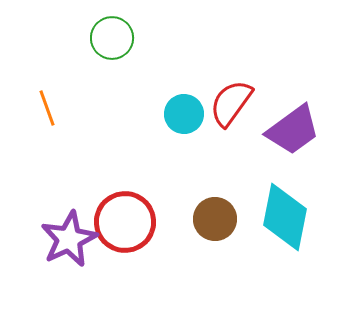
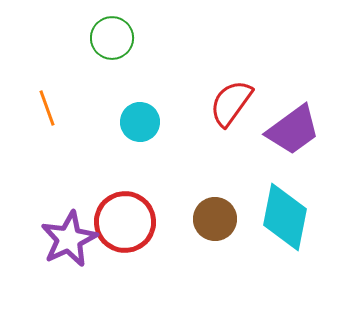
cyan circle: moved 44 px left, 8 px down
